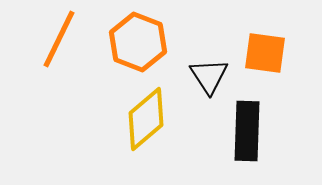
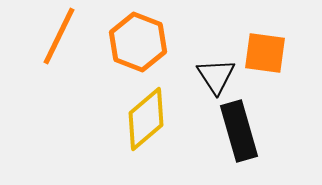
orange line: moved 3 px up
black triangle: moved 7 px right
black rectangle: moved 8 px left; rotated 18 degrees counterclockwise
